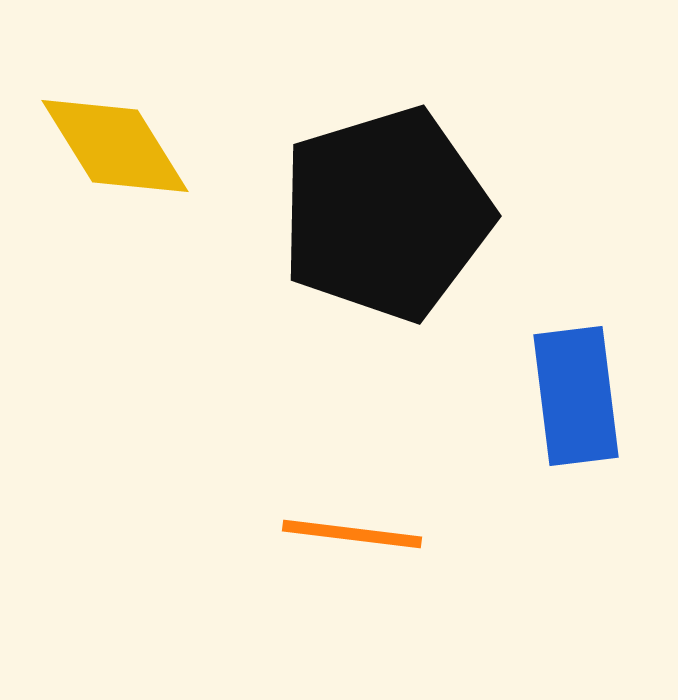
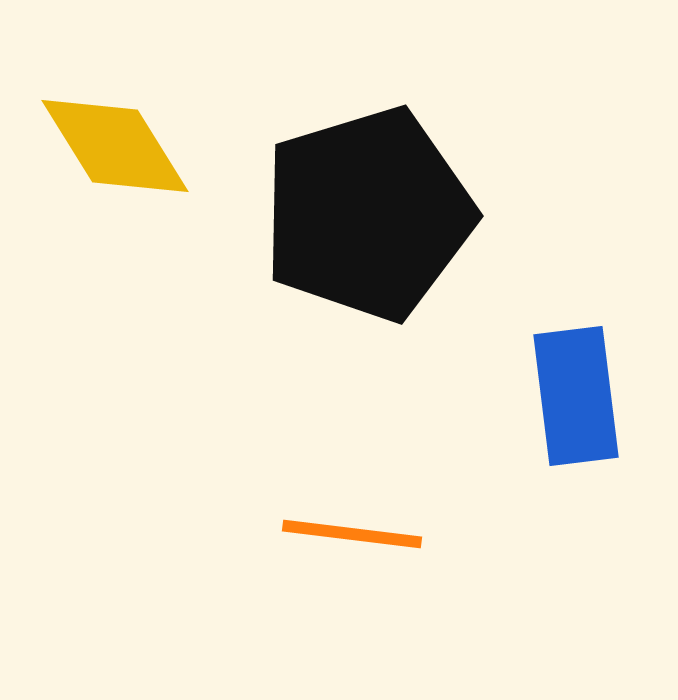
black pentagon: moved 18 px left
